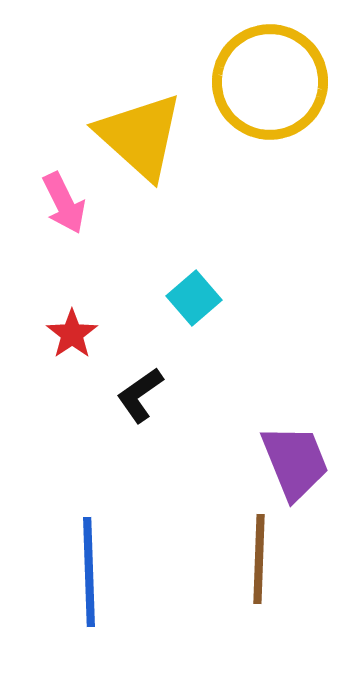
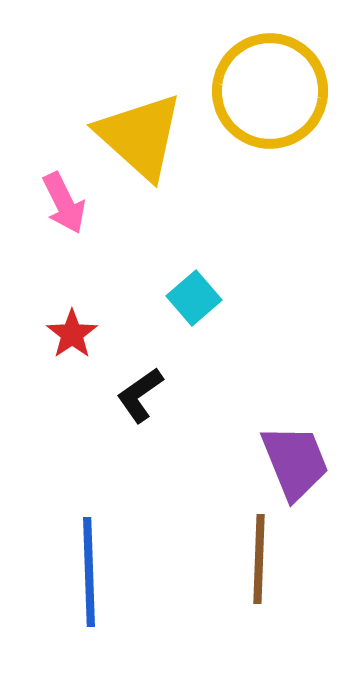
yellow circle: moved 9 px down
